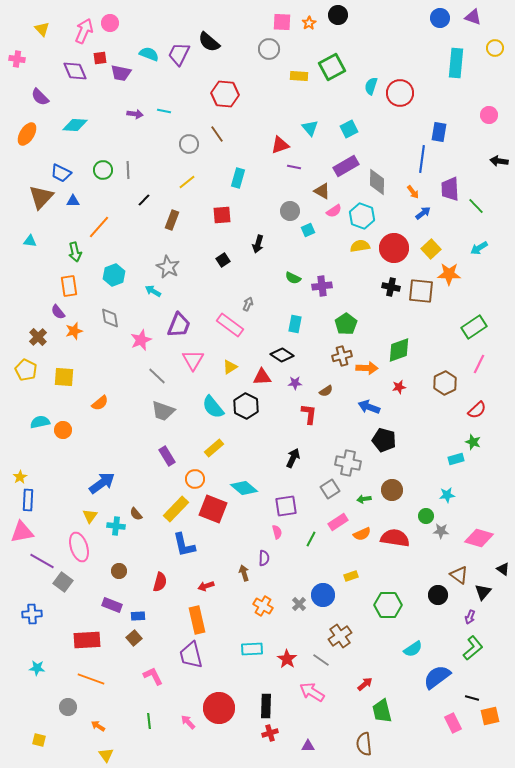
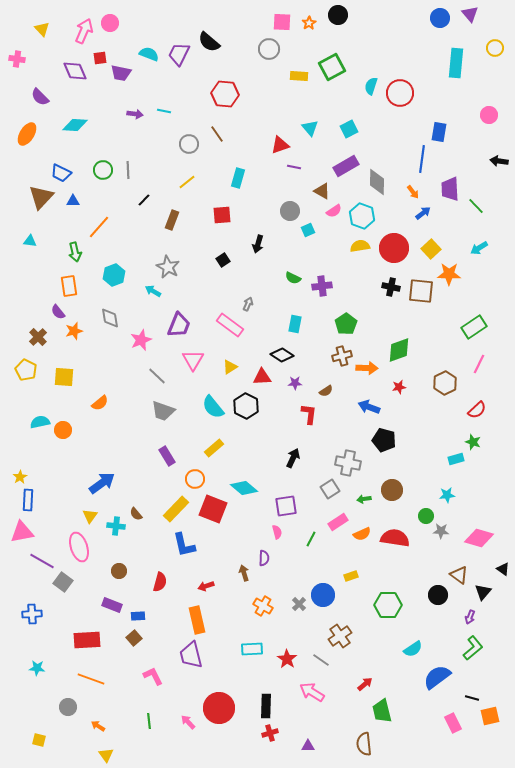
purple triangle at (473, 17): moved 3 px left, 3 px up; rotated 30 degrees clockwise
